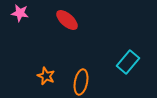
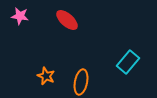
pink star: moved 3 px down
